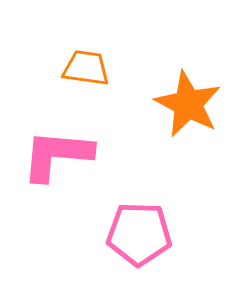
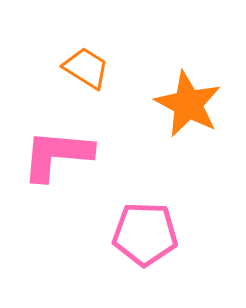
orange trapezoid: rotated 24 degrees clockwise
pink pentagon: moved 6 px right
